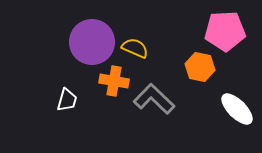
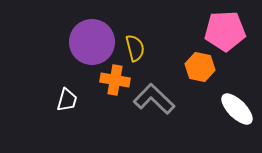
yellow semicircle: rotated 52 degrees clockwise
orange cross: moved 1 px right, 1 px up
